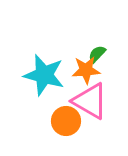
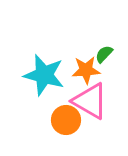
green semicircle: moved 7 px right
orange circle: moved 1 px up
